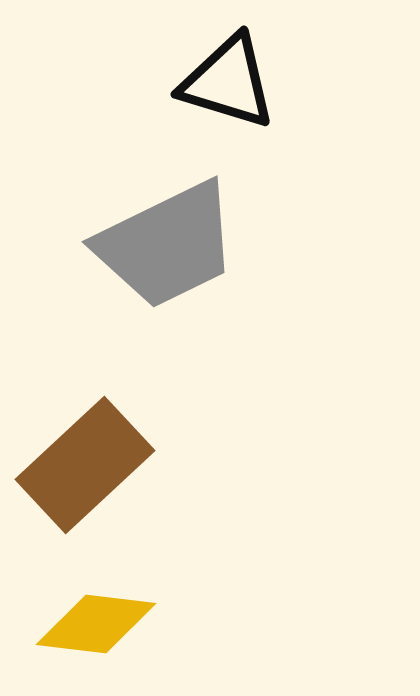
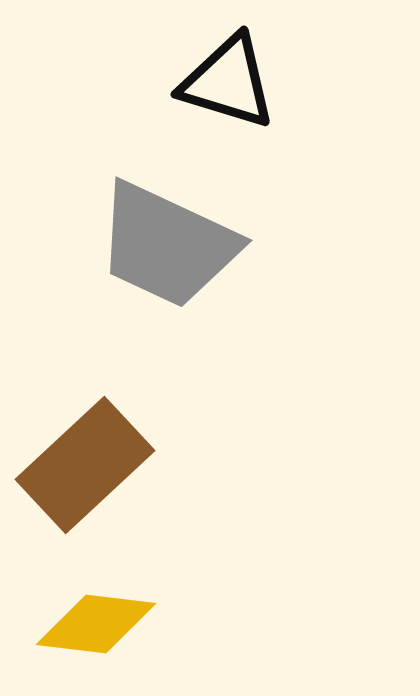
gray trapezoid: rotated 51 degrees clockwise
